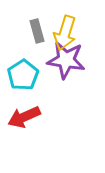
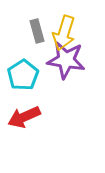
yellow arrow: moved 1 px left
